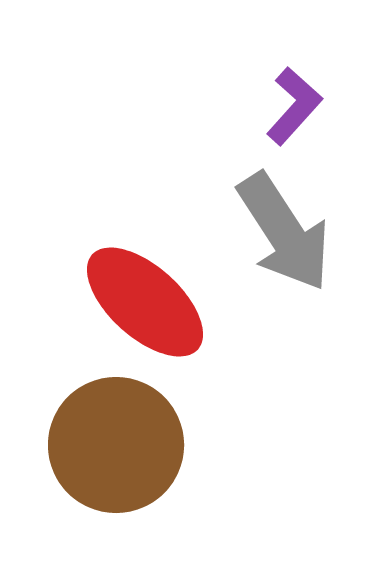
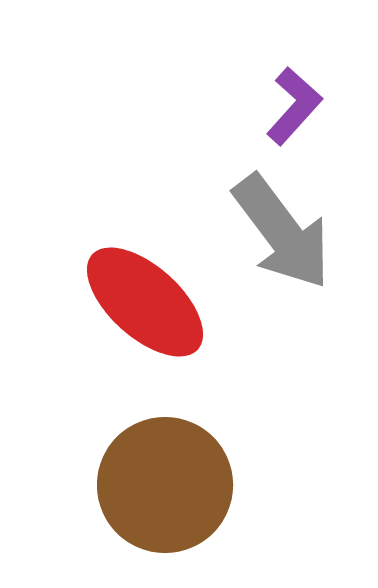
gray arrow: moved 2 px left; rotated 4 degrees counterclockwise
brown circle: moved 49 px right, 40 px down
